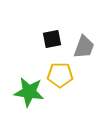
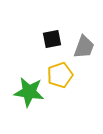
yellow pentagon: rotated 20 degrees counterclockwise
